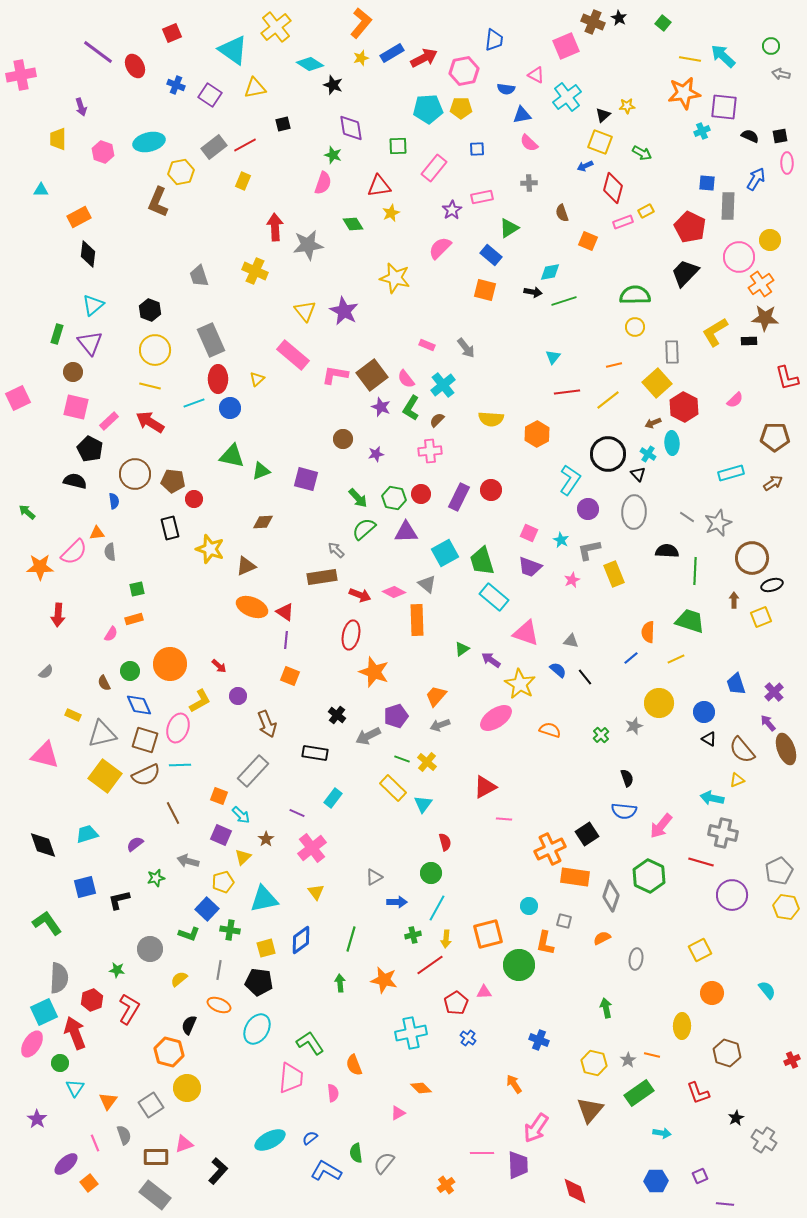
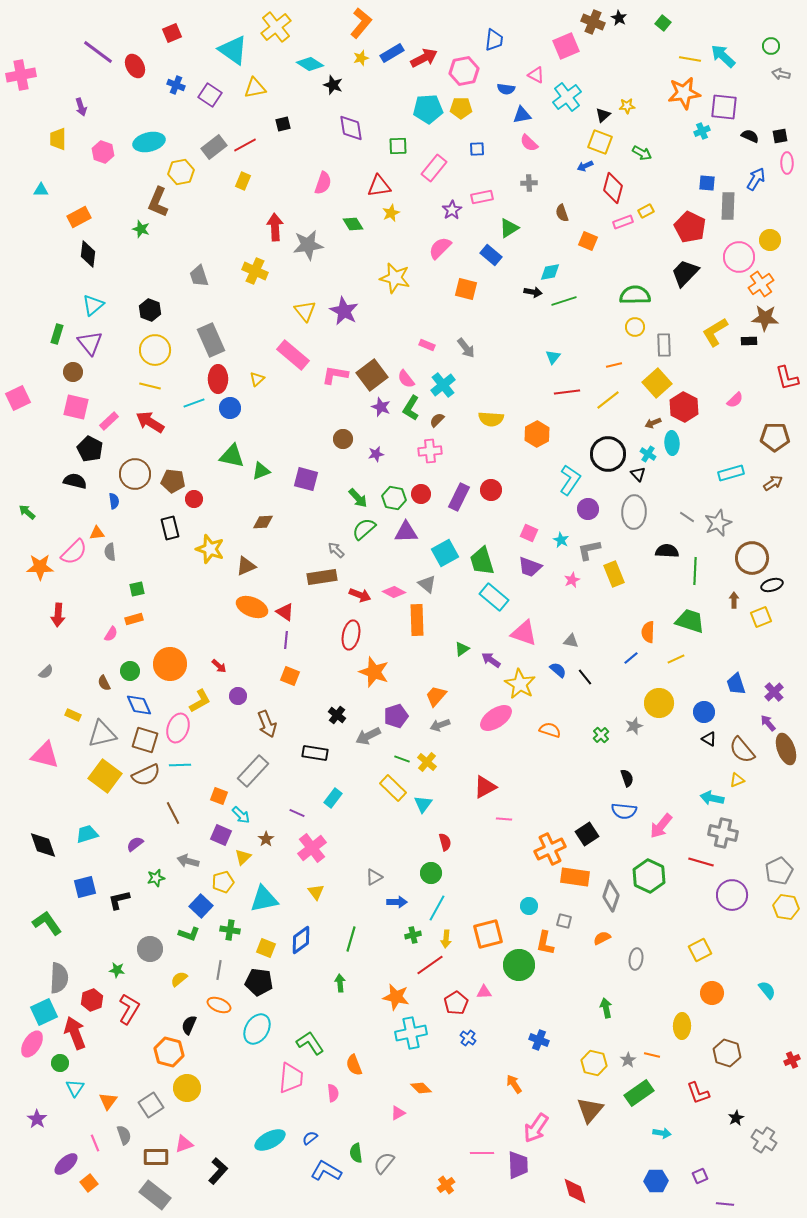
green star at (333, 155): moved 192 px left, 74 px down
orange square at (485, 290): moved 19 px left, 1 px up
gray rectangle at (672, 352): moved 8 px left, 7 px up
pink triangle at (526, 633): moved 2 px left
blue square at (207, 909): moved 6 px left, 3 px up
yellow square at (266, 948): rotated 36 degrees clockwise
orange star at (384, 980): moved 12 px right, 17 px down
